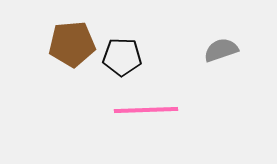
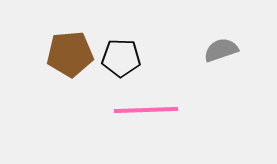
brown pentagon: moved 2 px left, 10 px down
black pentagon: moved 1 px left, 1 px down
